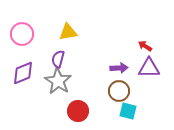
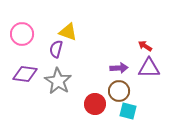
yellow triangle: rotated 30 degrees clockwise
purple semicircle: moved 2 px left, 10 px up
purple diamond: moved 2 px right, 1 px down; rotated 30 degrees clockwise
red circle: moved 17 px right, 7 px up
